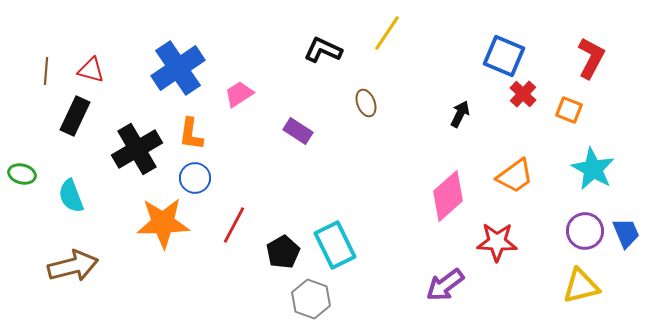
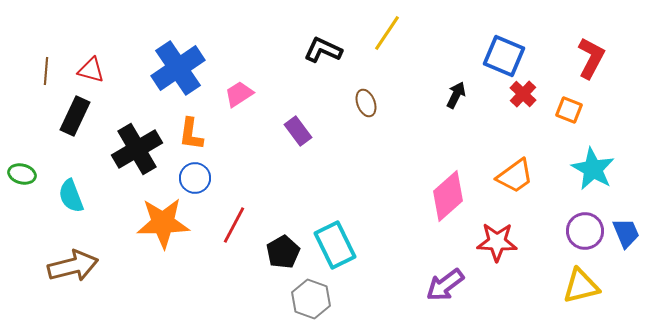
black arrow: moved 4 px left, 19 px up
purple rectangle: rotated 20 degrees clockwise
